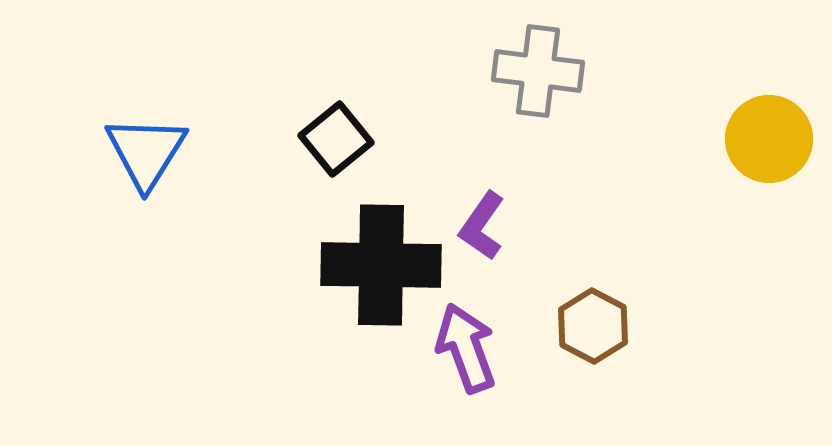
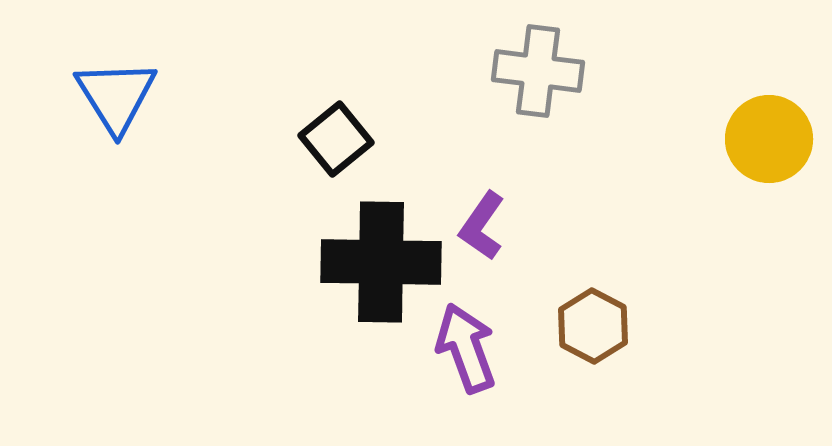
blue triangle: moved 30 px left, 56 px up; rotated 4 degrees counterclockwise
black cross: moved 3 px up
